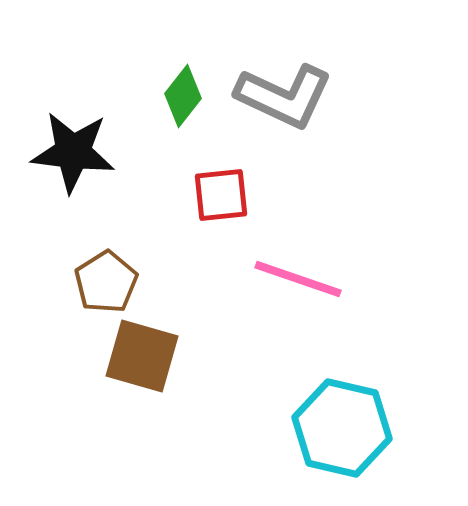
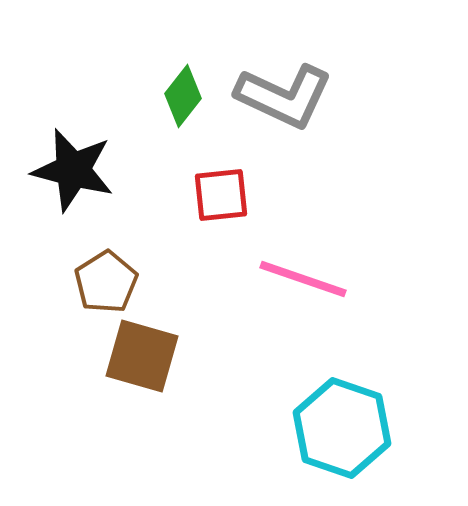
black star: moved 18 px down; rotated 8 degrees clockwise
pink line: moved 5 px right
cyan hexagon: rotated 6 degrees clockwise
